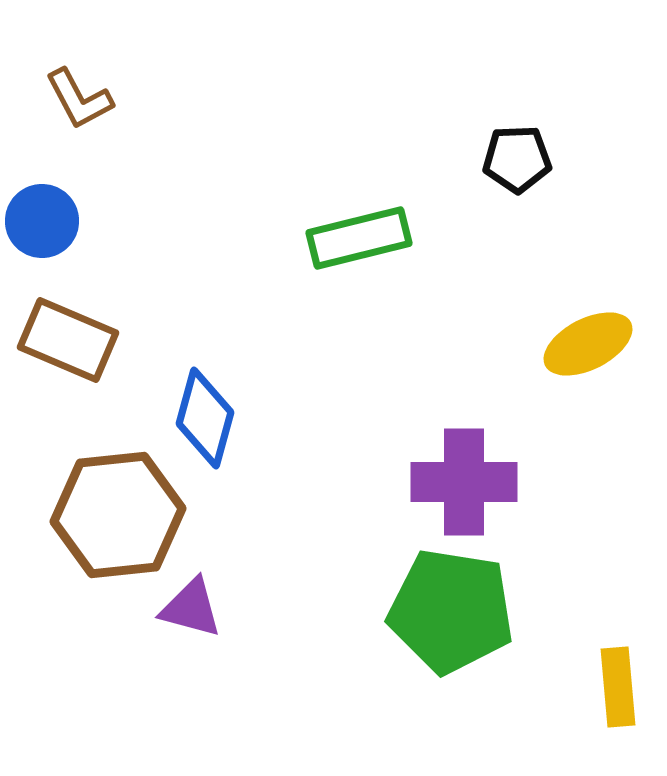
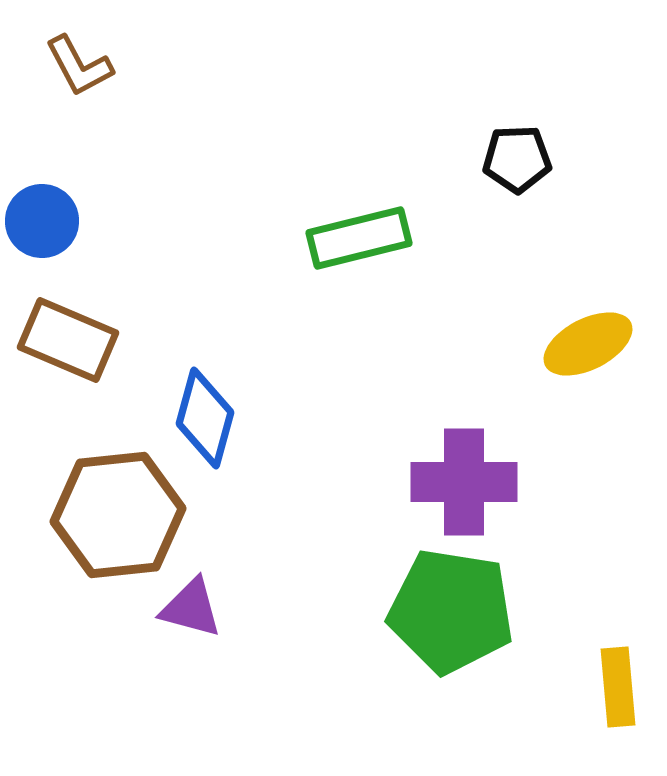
brown L-shape: moved 33 px up
